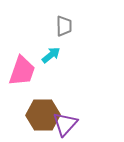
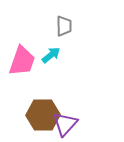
pink trapezoid: moved 10 px up
